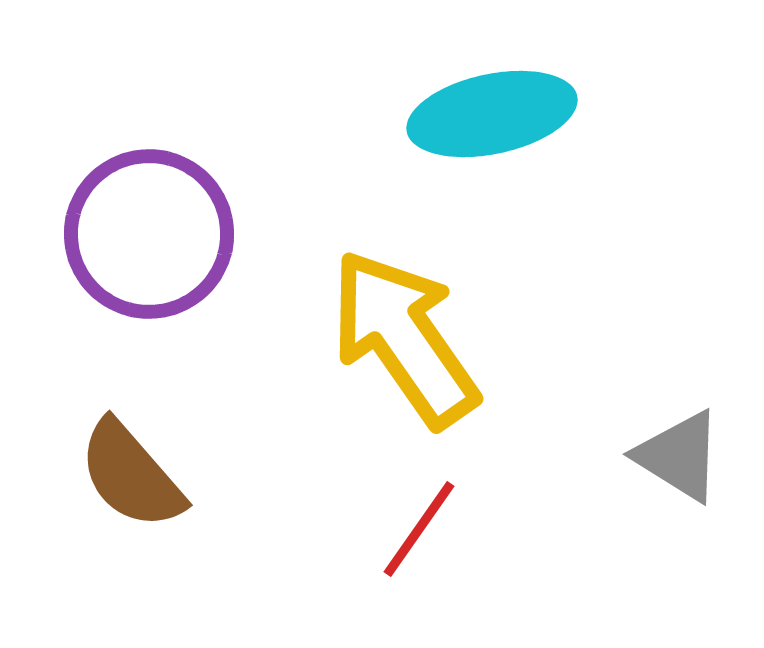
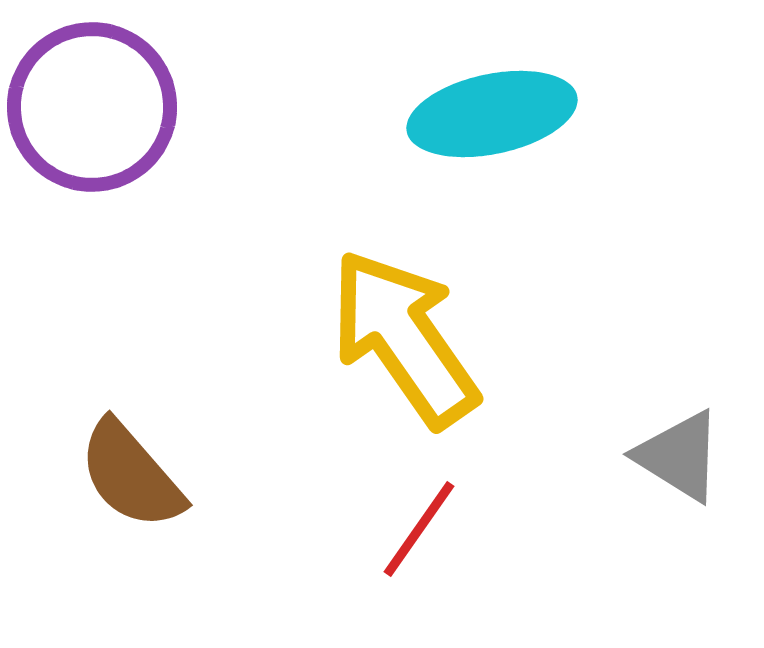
purple circle: moved 57 px left, 127 px up
